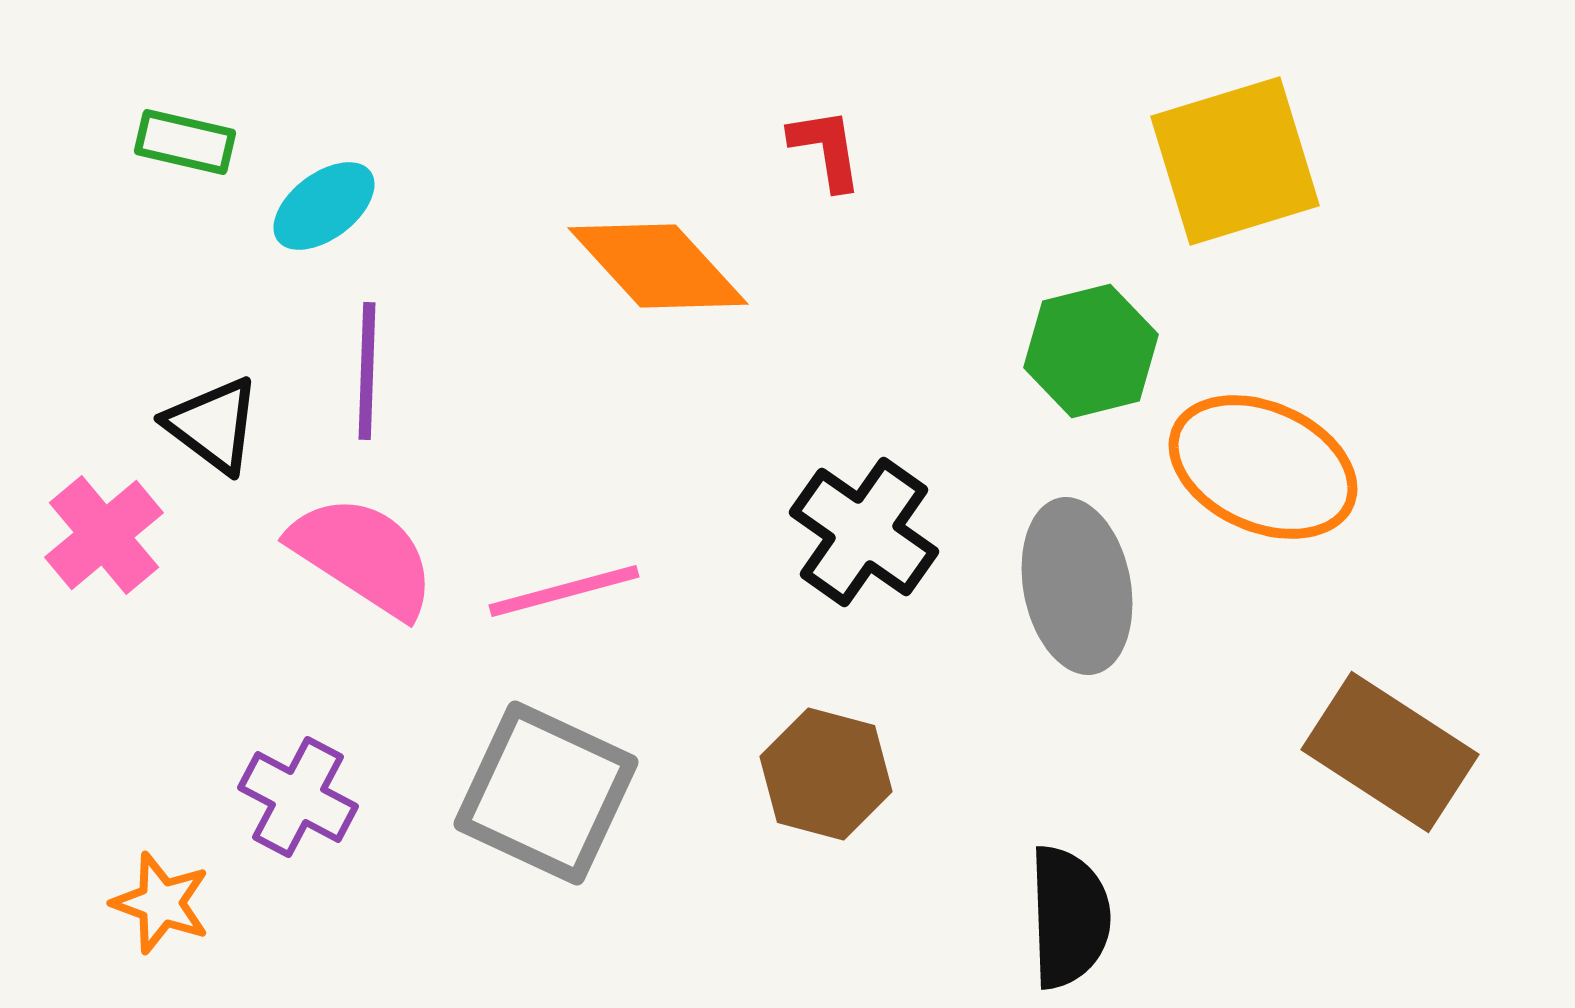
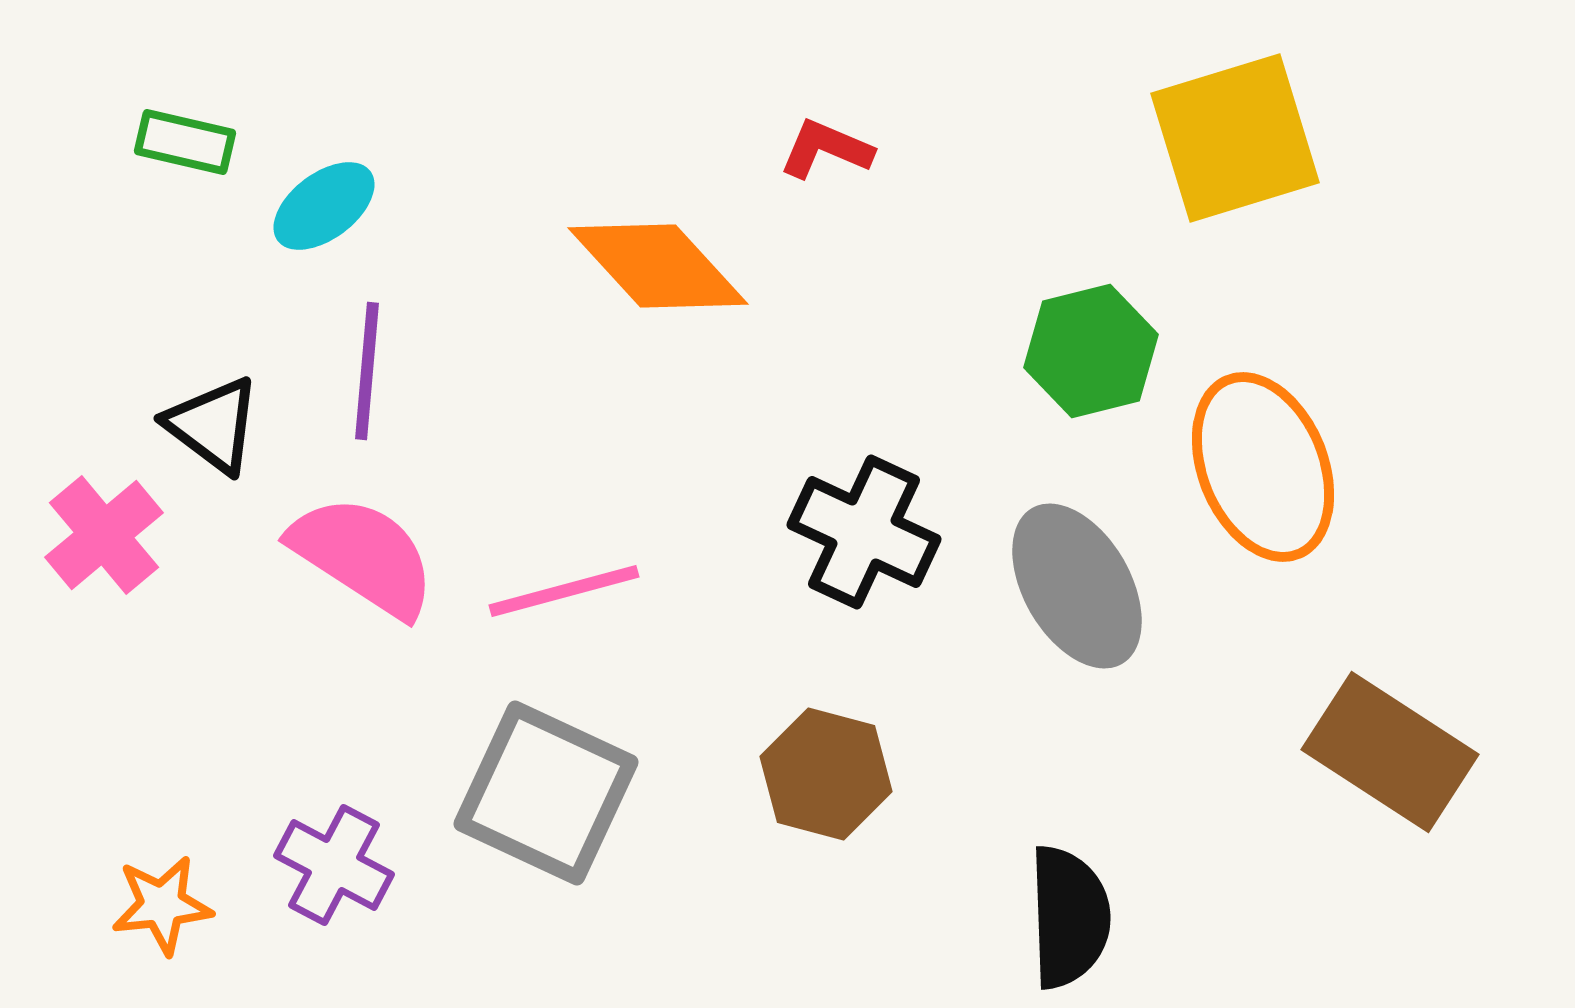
red L-shape: rotated 58 degrees counterclockwise
yellow square: moved 23 px up
purple line: rotated 3 degrees clockwise
orange ellipse: rotated 44 degrees clockwise
black cross: rotated 10 degrees counterclockwise
gray ellipse: rotated 19 degrees counterclockwise
purple cross: moved 36 px right, 68 px down
orange star: moved 1 px right, 2 px down; rotated 26 degrees counterclockwise
